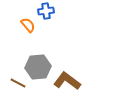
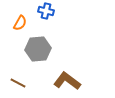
blue cross: rotated 21 degrees clockwise
orange semicircle: moved 8 px left, 2 px up; rotated 70 degrees clockwise
gray hexagon: moved 18 px up
